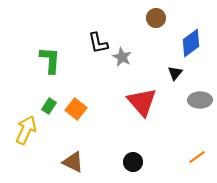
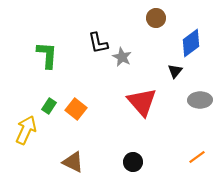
green L-shape: moved 3 px left, 5 px up
black triangle: moved 2 px up
